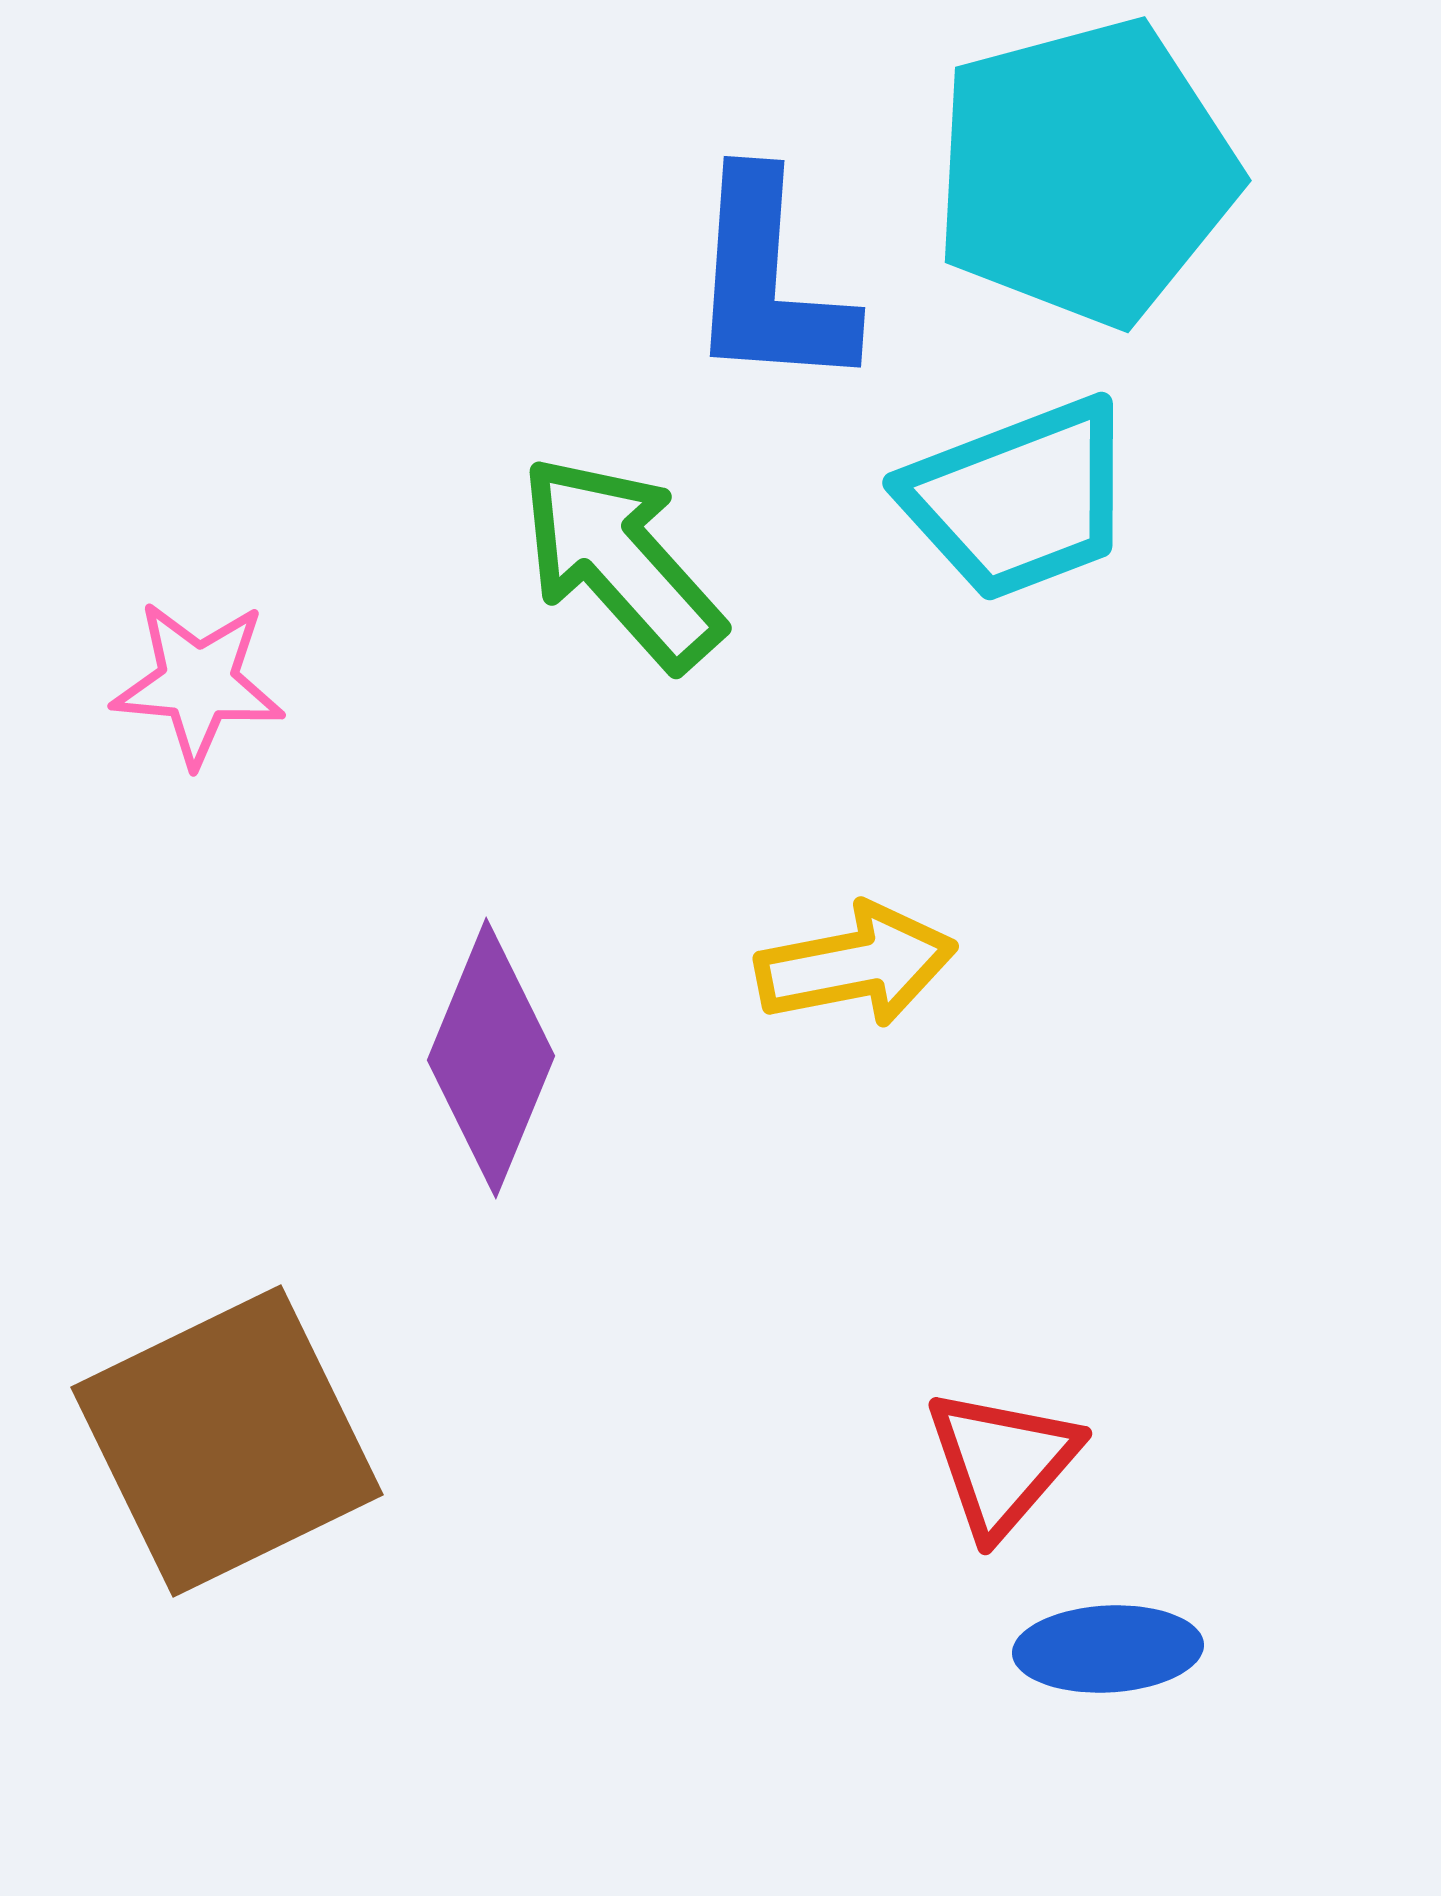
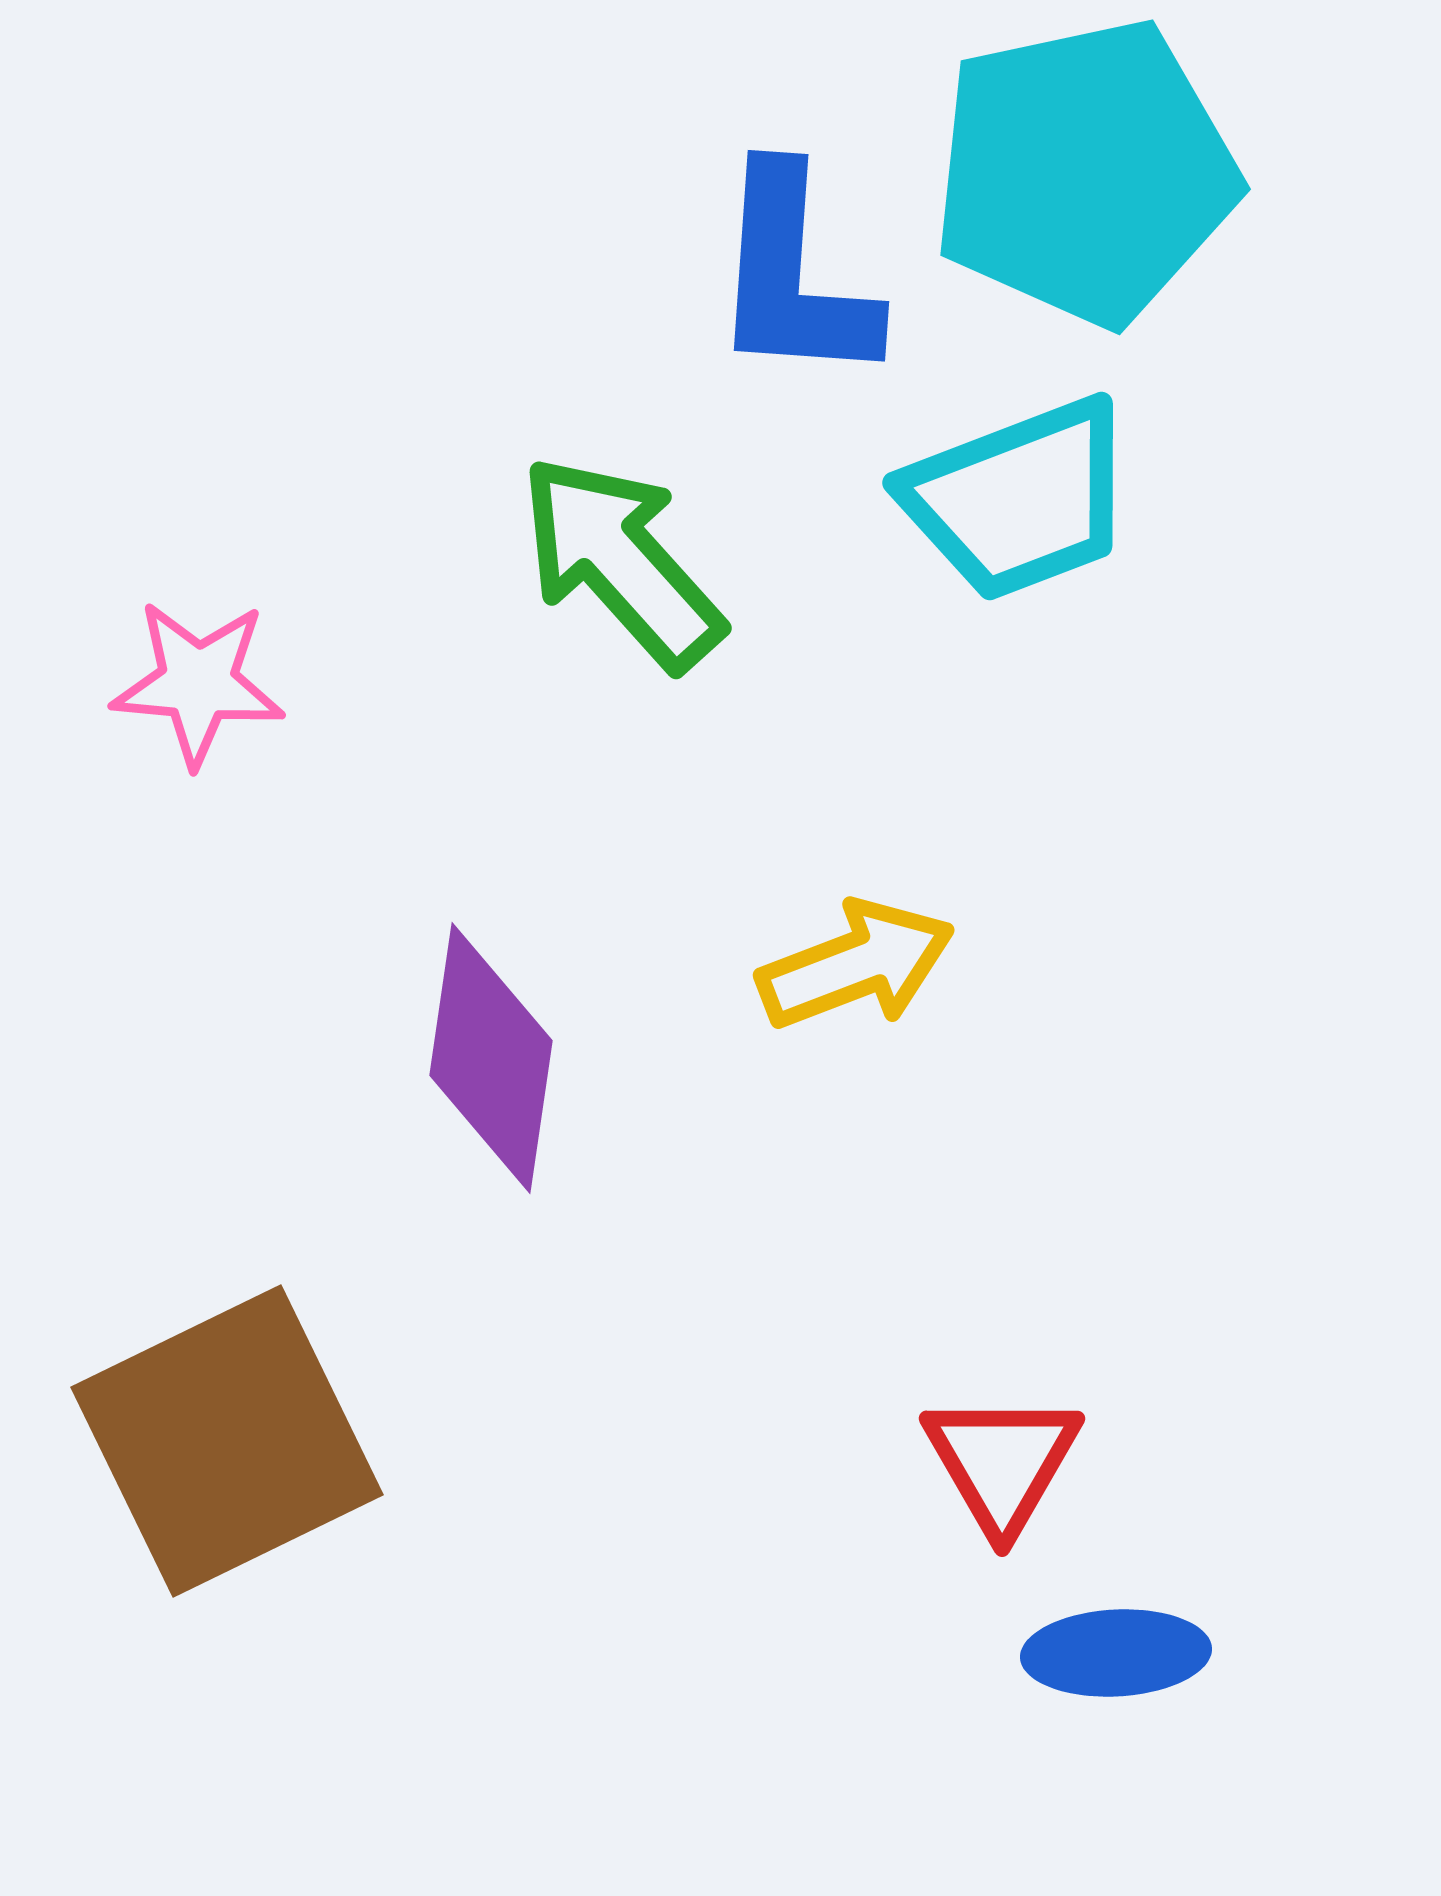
cyan pentagon: rotated 3 degrees clockwise
blue L-shape: moved 24 px right, 6 px up
yellow arrow: rotated 10 degrees counterclockwise
purple diamond: rotated 14 degrees counterclockwise
red triangle: rotated 11 degrees counterclockwise
blue ellipse: moved 8 px right, 4 px down
